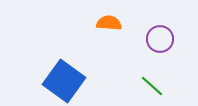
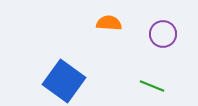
purple circle: moved 3 px right, 5 px up
green line: rotated 20 degrees counterclockwise
